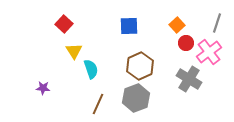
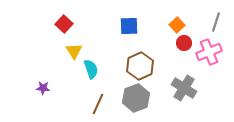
gray line: moved 1 px left, 1 px up
red circle: moved 2 px left
pink cross: rotated 15 degrees clockwise
gray cross: moved 5 px left, 9 px down
